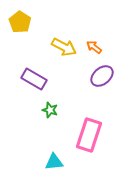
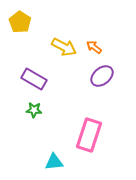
green star: moved 16 px left; rotated 14 degrees counterclockwise
